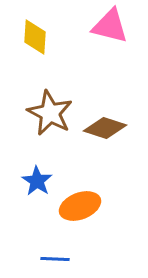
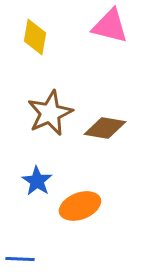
yellow diamond: rotated 6 degrees clockwise
brown star: rotated 21 degrees clockwise
brown diamond: rotated 9 degrees counterclockwise
blue line: moved 35 px left
